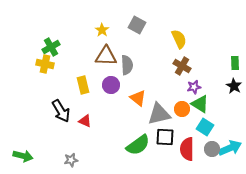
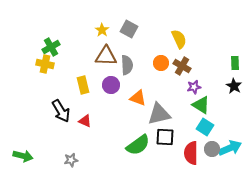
gray square: moved 8 px left, 4 px down
orange triangle: rotated 18 degrees counterclockwise
green triangle: moved 1 px right, 1 px down
orange circle: moved 21 px left, 46 px up
red semicircle: moved 4 px right, 4 px down
